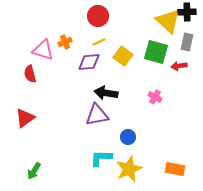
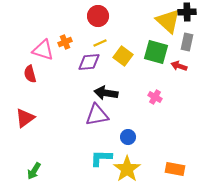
yellow line: moved 1 px right, 1 px down
red arrow: rotated 28 degrees clockwise
yellow star: moved 2 px left; rotated 12 degrees counterclockwise
